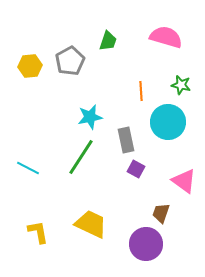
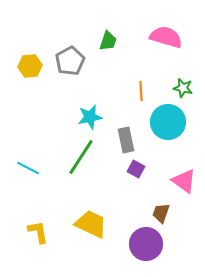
green star: moved 2 px right, 3 px down
